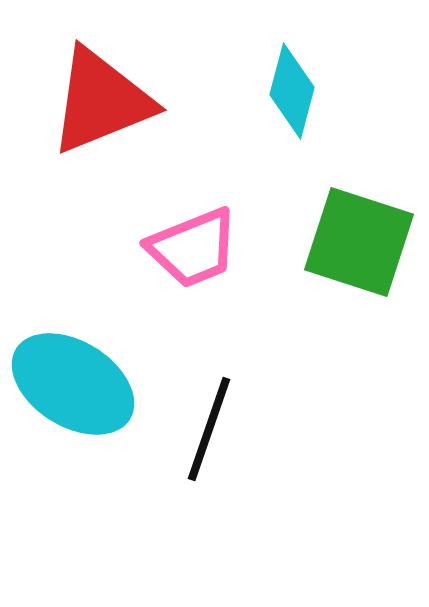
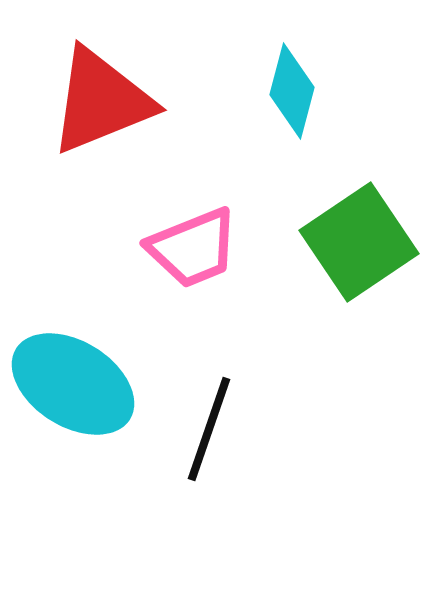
green square: rotated 38 degrees clockwise
